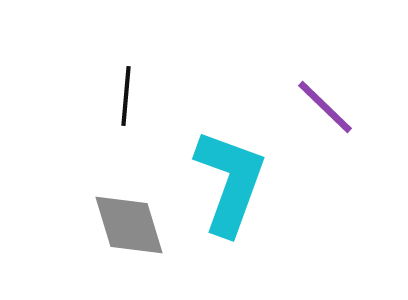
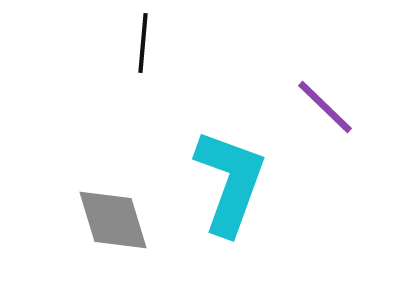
black line: moved 17 px right, 53 px up
gray diamond: moved 16 px left, 5 px up
